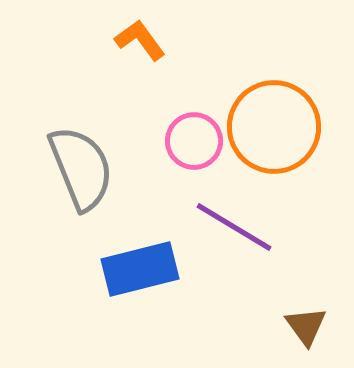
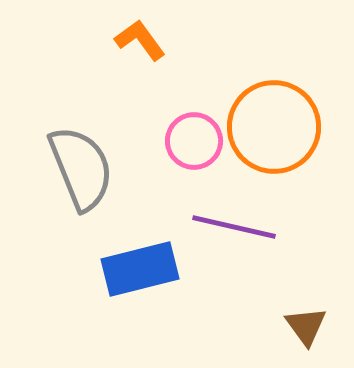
purple line: rotated 18 degrees counterclockwise
